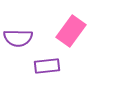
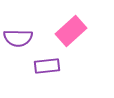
pink rectangle: rotated 12 degrees clockwise
